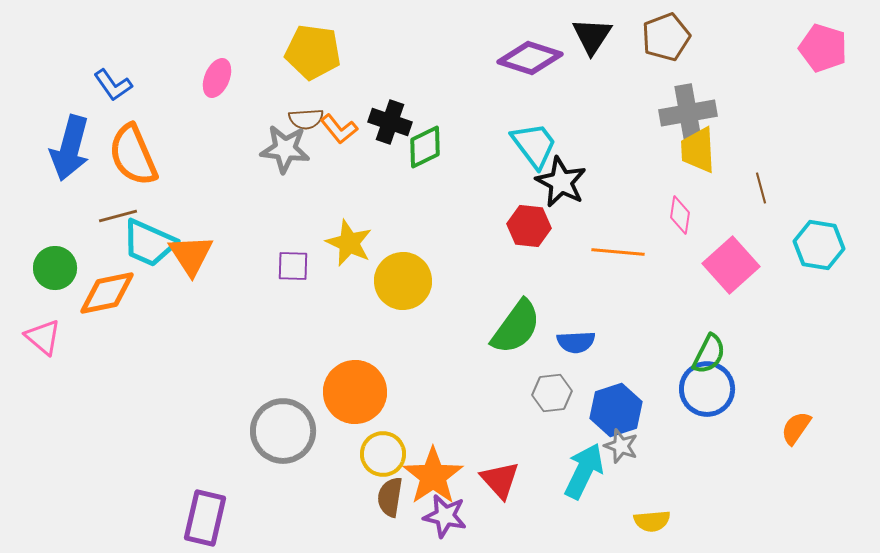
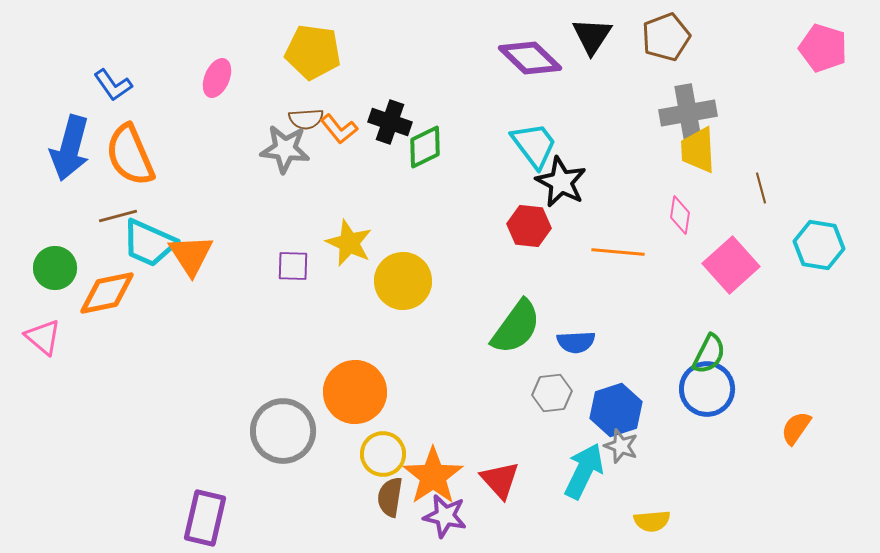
purple diamond at (530, 58): rotated 26 degrees clockwise
orange semicircle at (133, 155): moved 3 px left
